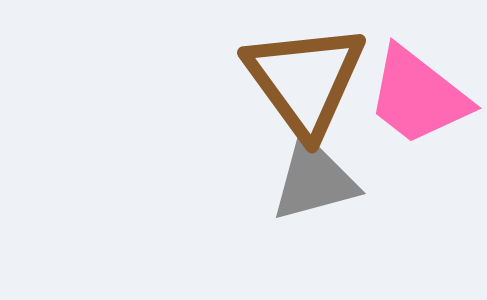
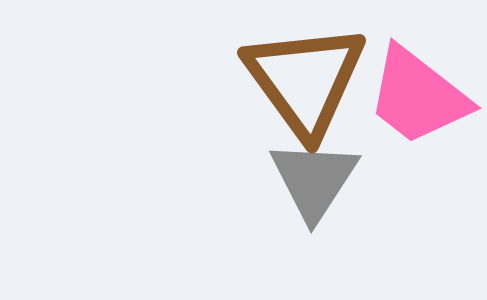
gray triangle: rotated 42 degrees counterclockwise
